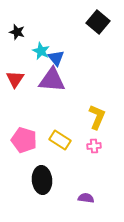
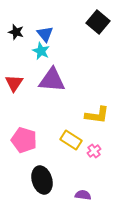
black star: moved 1 px left
blue triangle: moved 11 px left, 24 px up
red triangle: moved 1 px left, 4 px down
yellow L-shape: moved 2 px up; rotated 75 degrees clockwise
yellow rectangle: moved 11 px right
pink cross: moved 5 px down; rotated 32 degrees counterclockwise
black ellipse: rotated 12 degrees counterclockwise
purple semicircle: moved 3 px left, 3 px up
